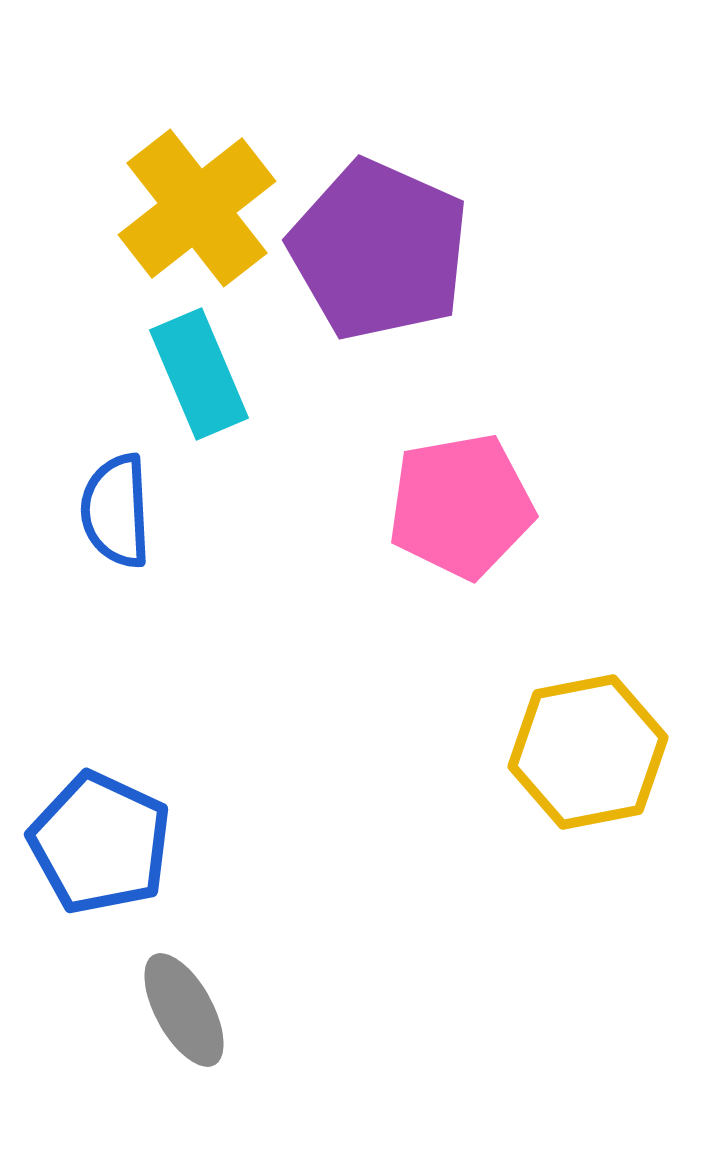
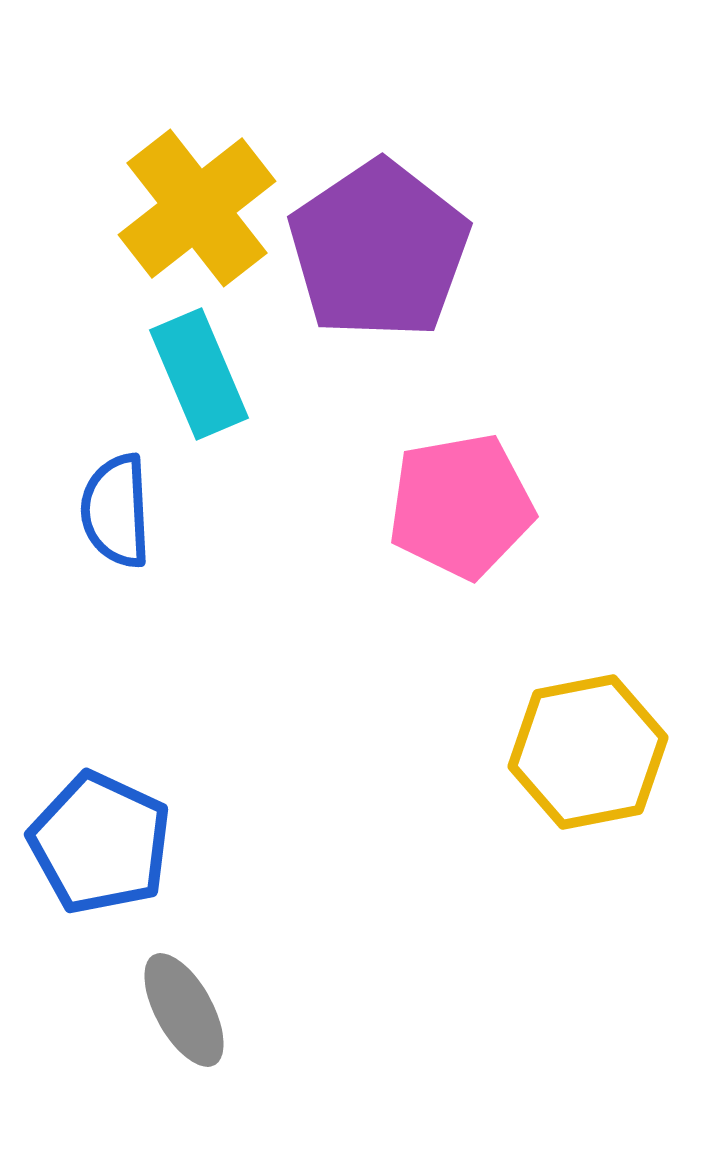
purple pentagon: rotated 14 degrees clockwise
